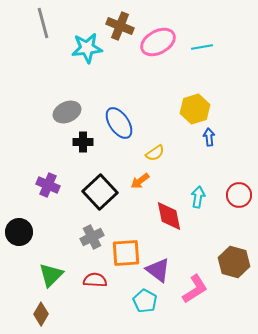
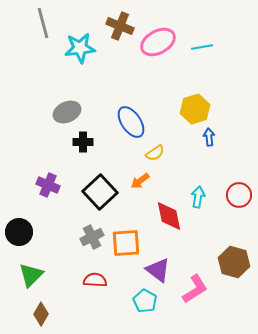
cyan star: moved 7 px left
blue ellipse: moved 12 px right, 1 px up
orange square: moved 10 px up
green triangle: moved 20 px left
